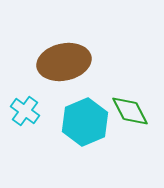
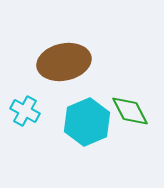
cyan cross: rotated 8 degrees counterclockwise
cyan hexagon: moved 2 px right
